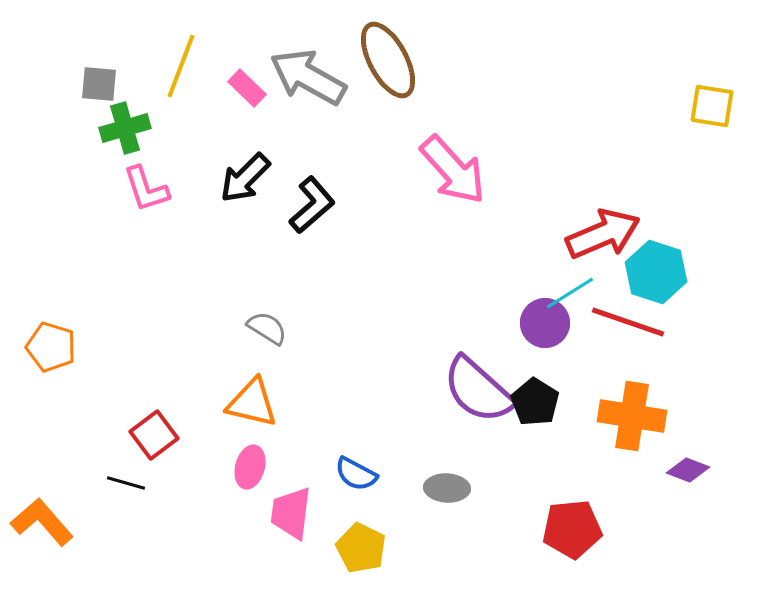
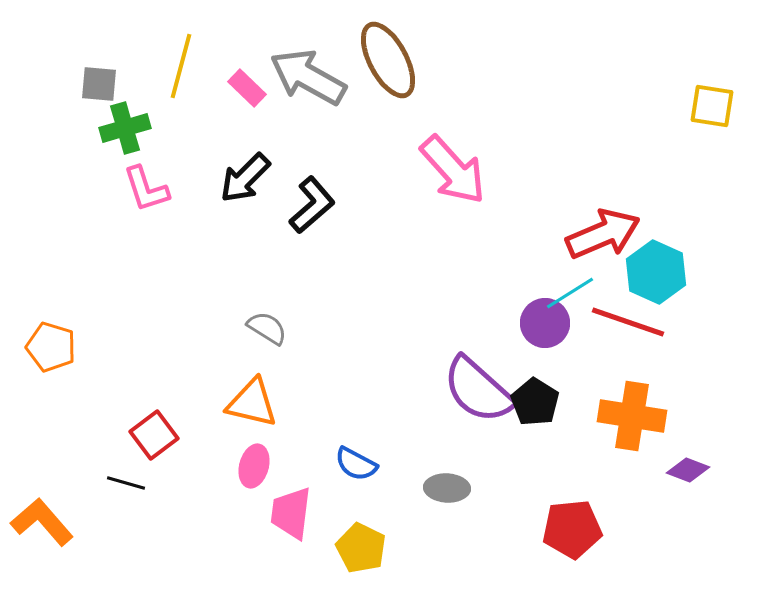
yellow line: rotated 6 degrees counterclockwise
cyan hexagon: rotated 6 degrees clockwise
pink ellipse: moved 4 px right, 1 px up
blue semicircle: moved 10 px up
